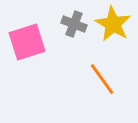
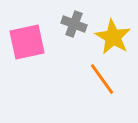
yellow star: moved 13 px down
pink square: rotated 6 degrees clockwise
